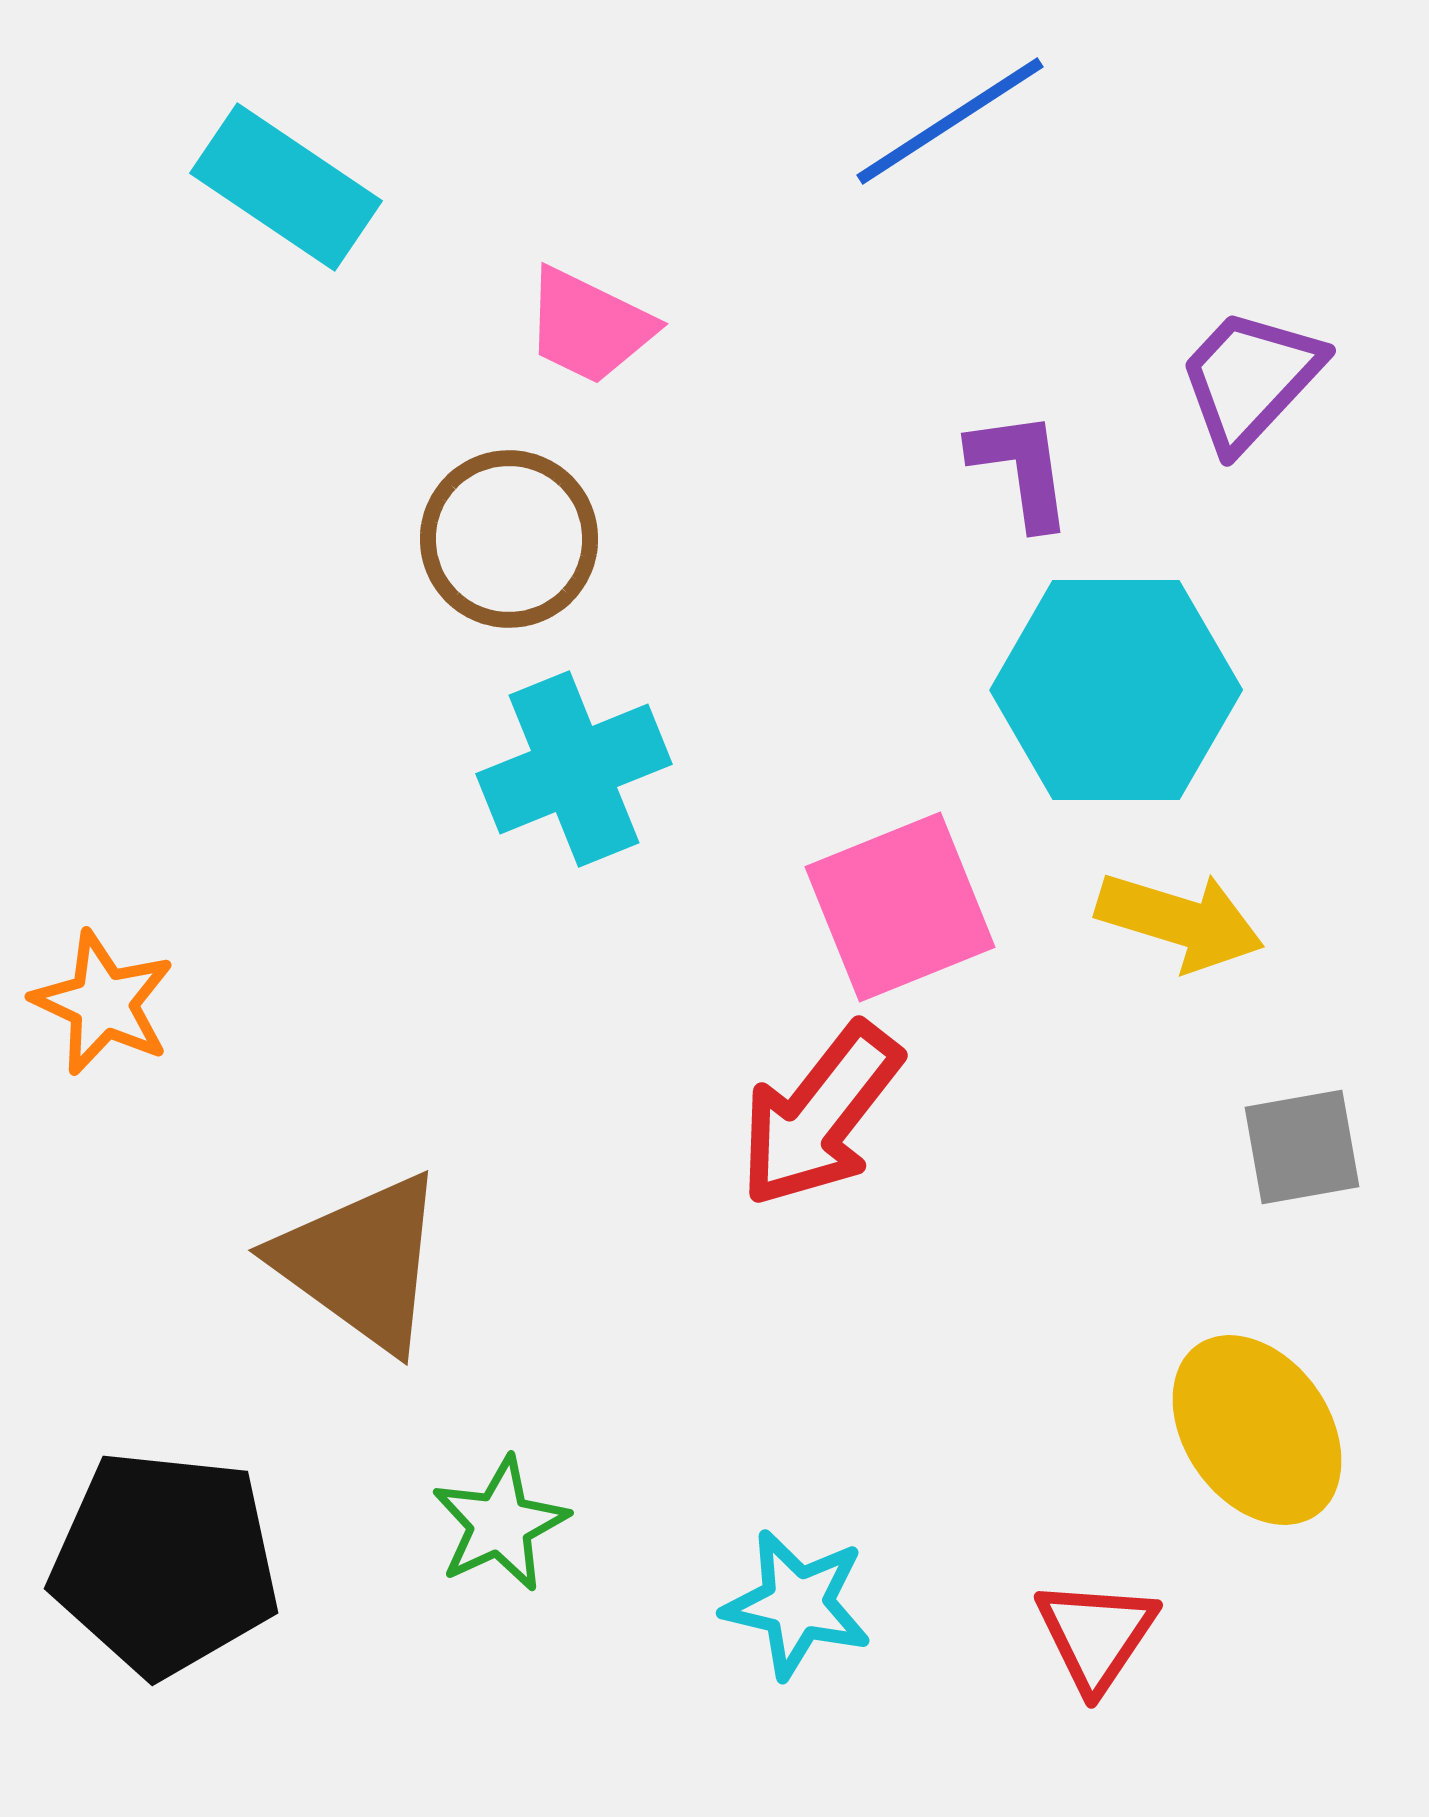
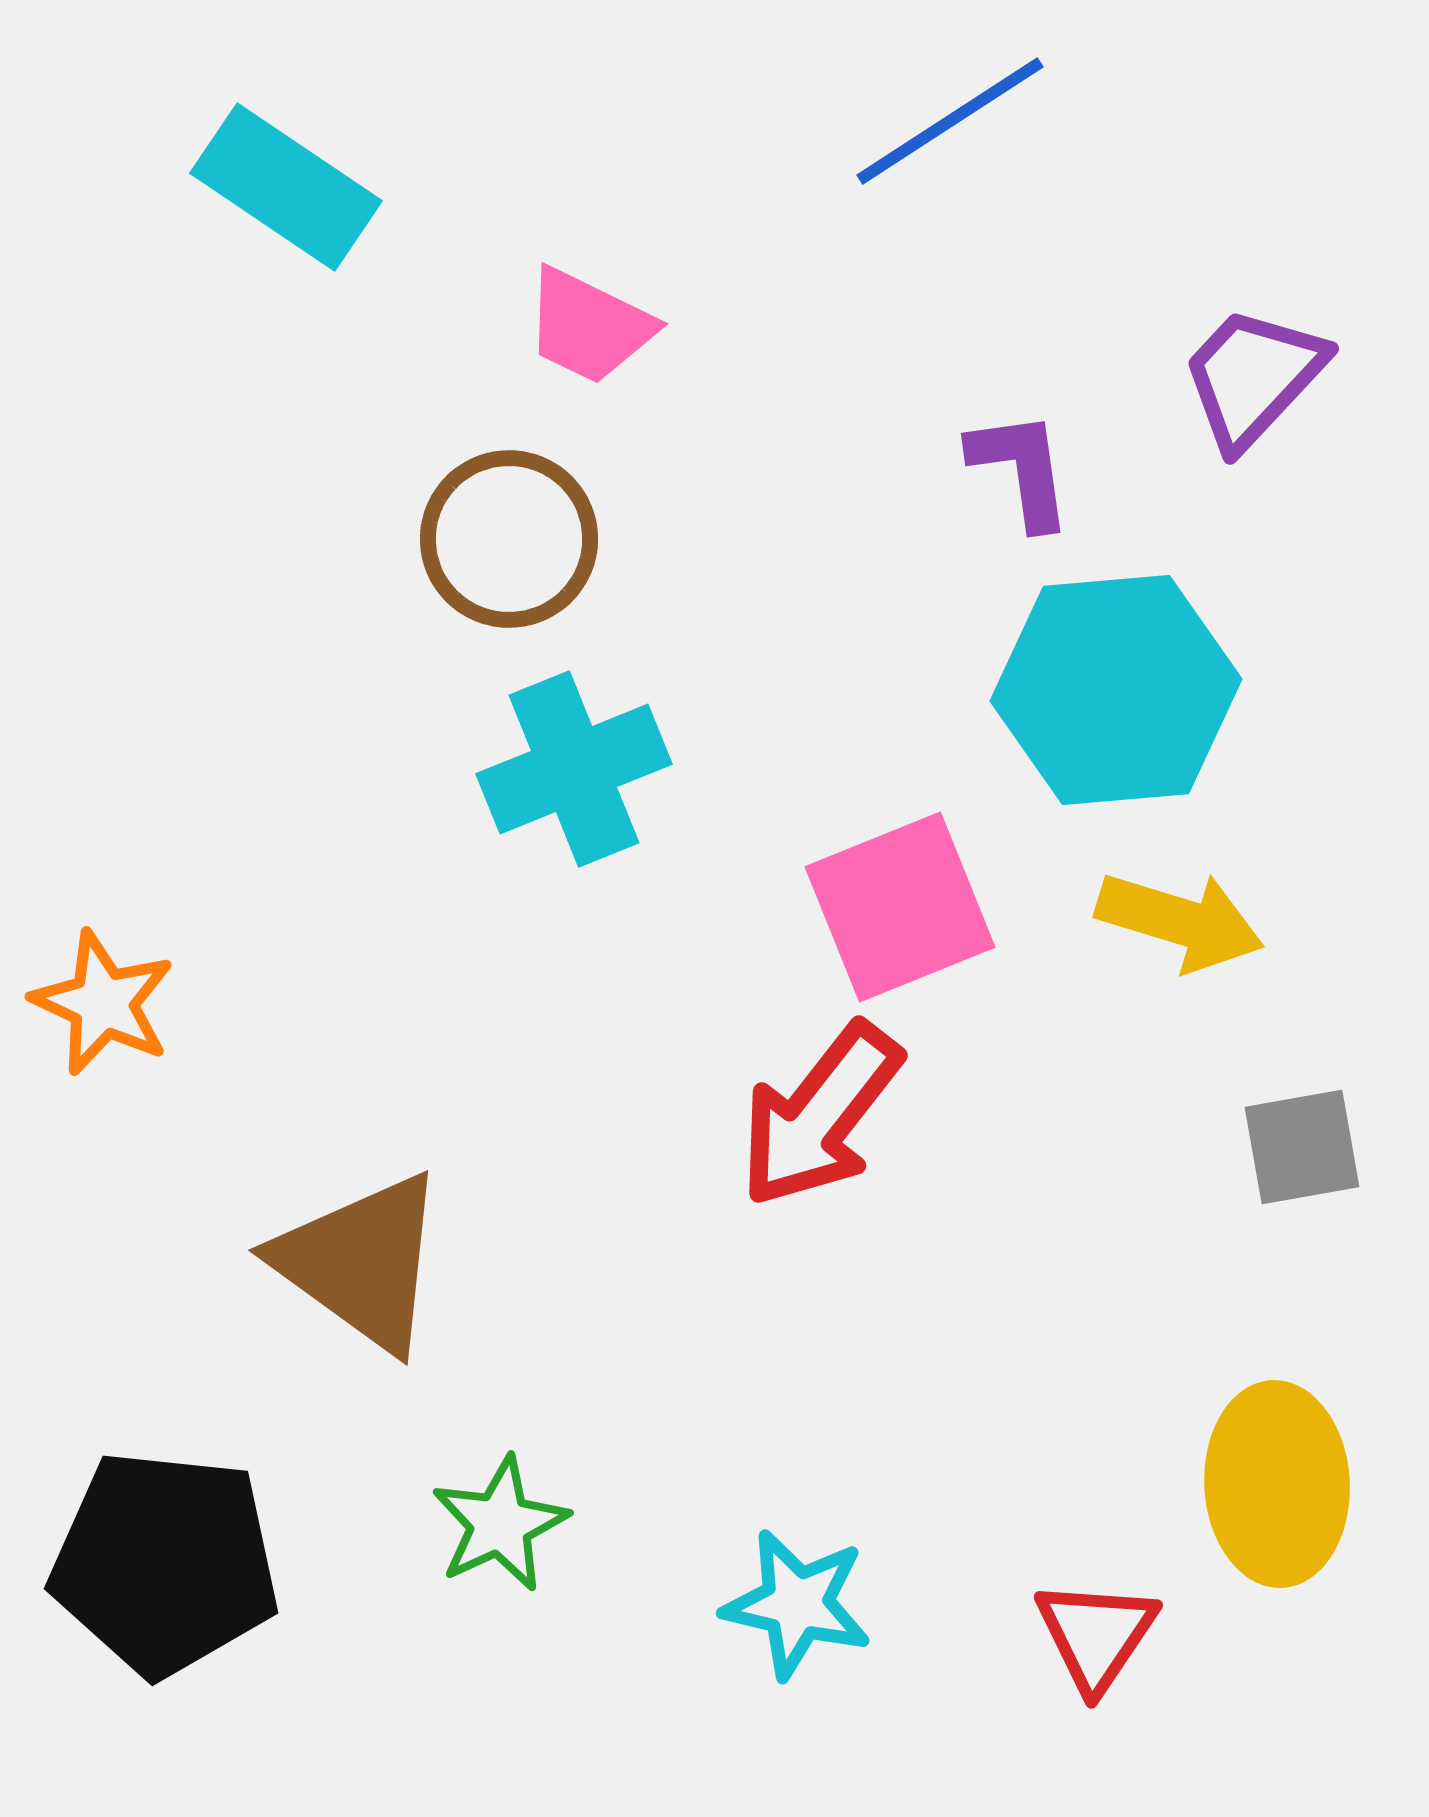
purple trapezoid: moved 3 px right, 2 px up
cyan hexagon: rotated 5 degrees counterclockwise
yellow ellipse: moved 20 px right, 54 px down; rotated 32 degrees clockwise
